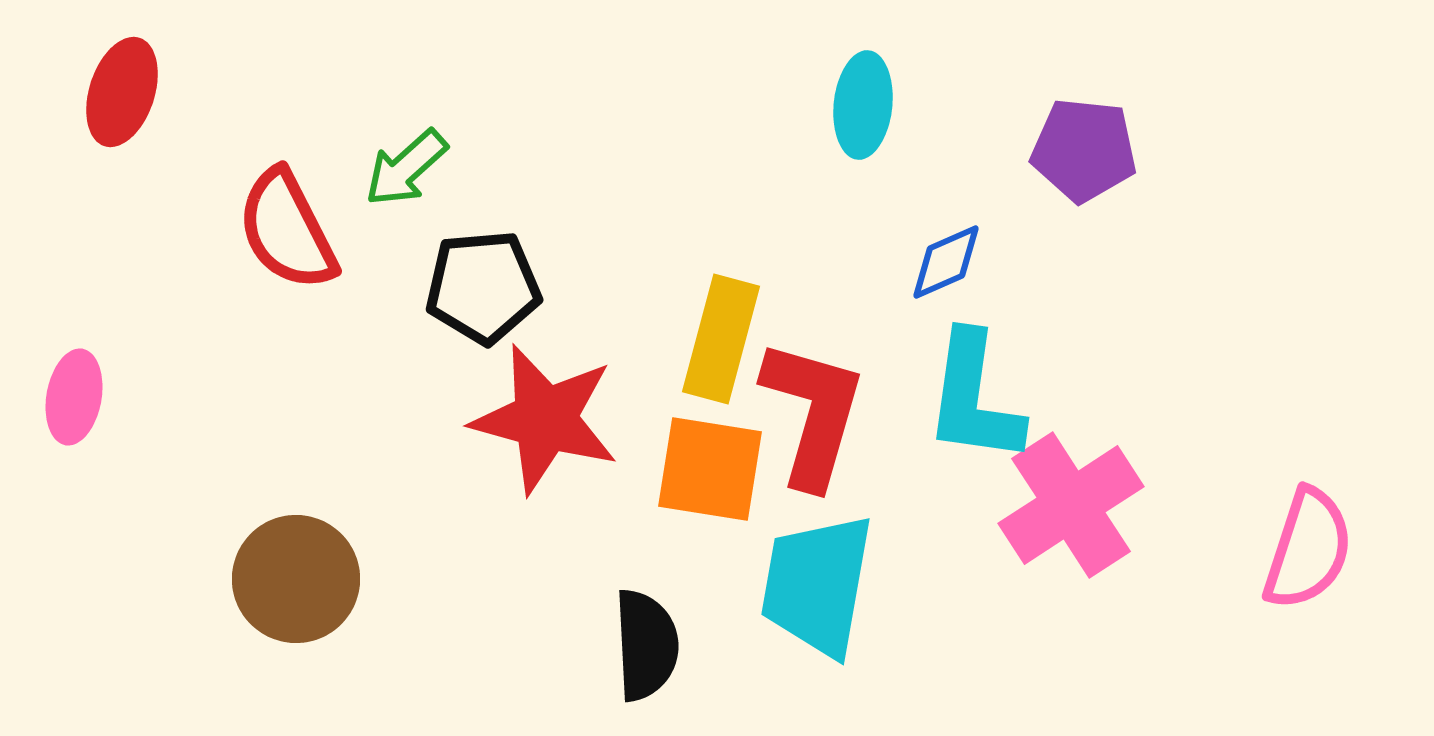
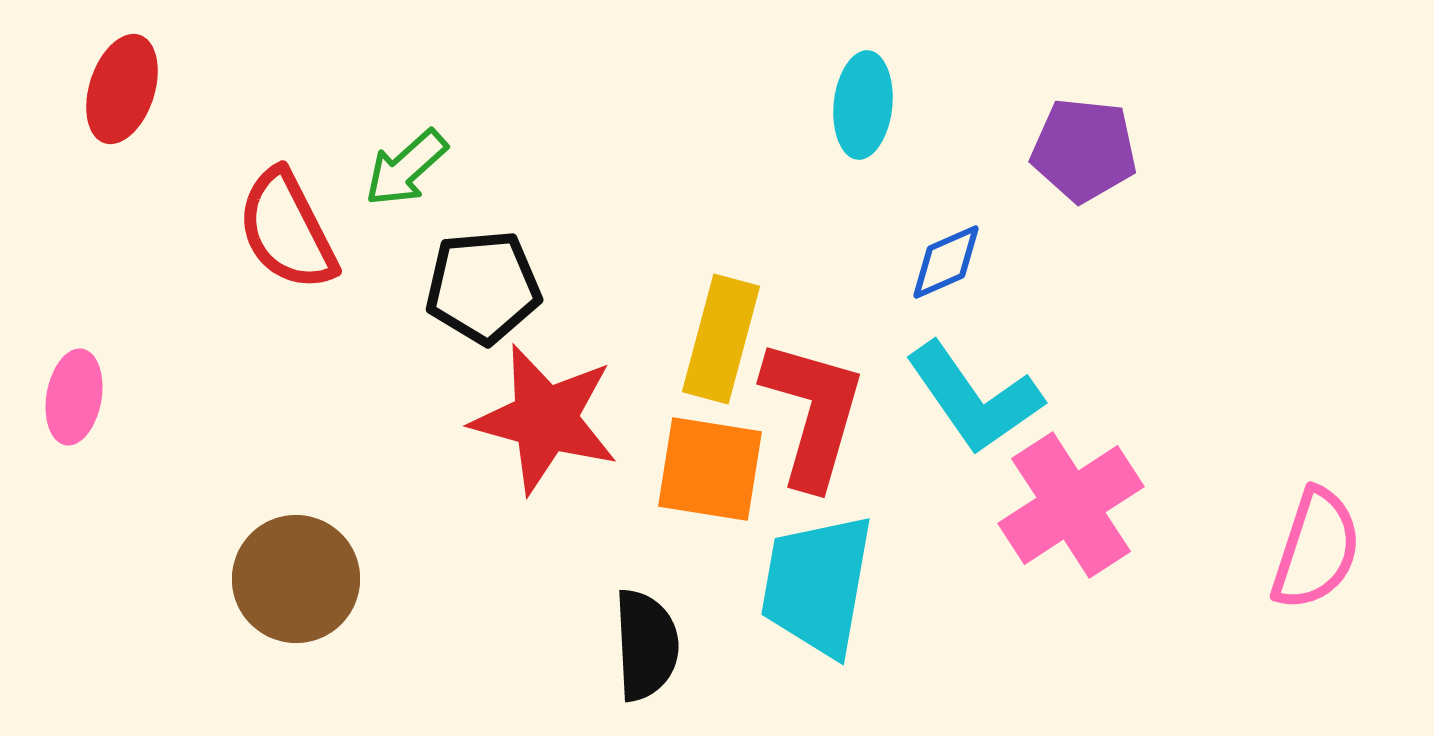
red ellipse: moved 3 px up
cyan L-shape: rotated 43 degrees counterclockwise
pink semicircle: moved 8 px right
